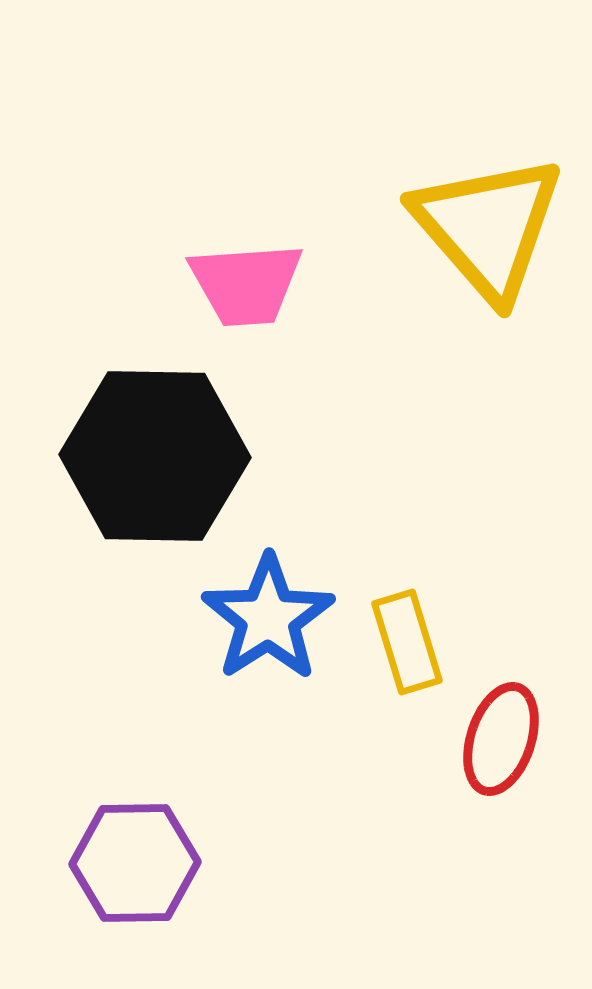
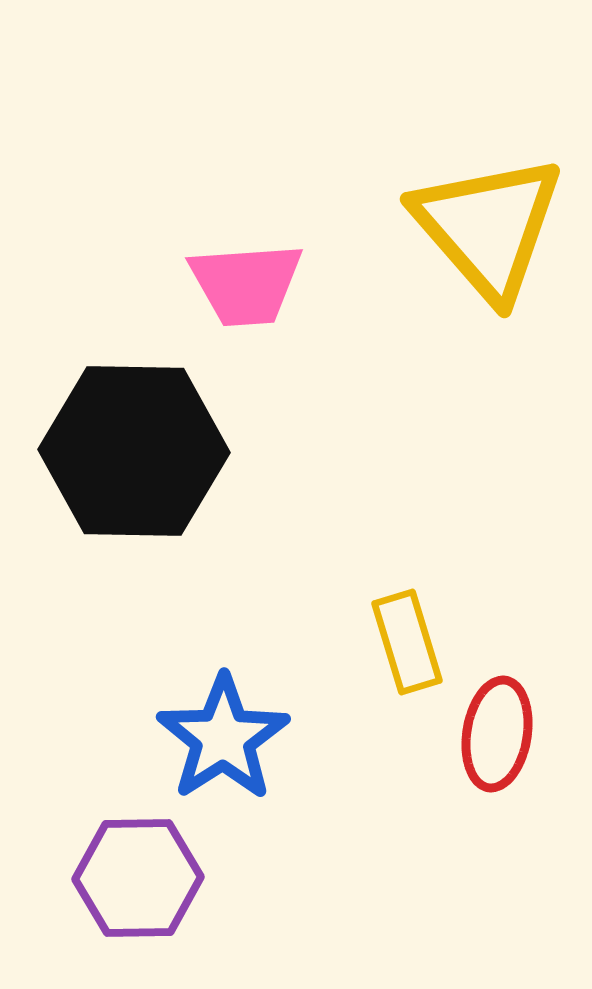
black hexagon: moved 21 px left, 5 px up
blue star: moved 45 px left, 120 px down
red ellipse: moved 4 px left, 5 px up; rotated 9 degrees counterclockwise
purple hexagon: moved 3 px right, 15 px down
